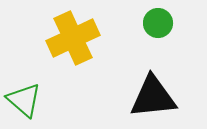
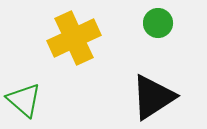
yellow cross: moved 1 px right
black triangle: rotated 27 degrees counterclockwise
